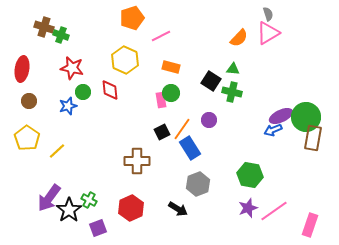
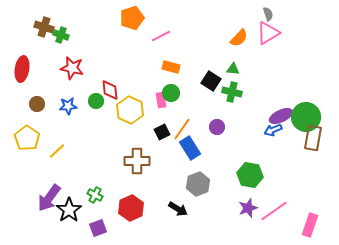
yellow hexagon at (125, 60): moved 5 px right, 50 px down
green circle at (83, 92): moved 13 px right, 9 px down
brown circle at (29, 101): moved 8 px right, 3 px down
blue star at (68, 106): rotated 12 degrees clockwise
purple circle at (209, 120): moved 8 px right, 7 px down
green cross at (89, 200): moved 6 px right, 5 px up
